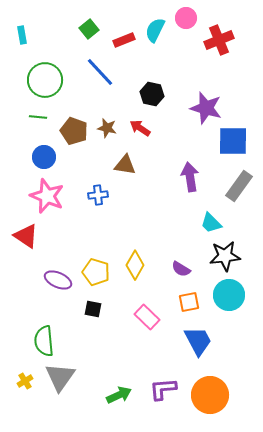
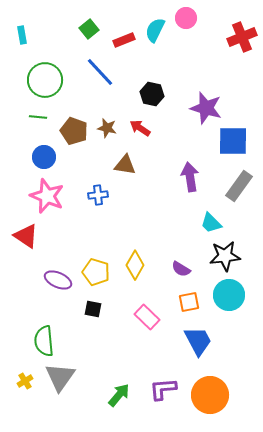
red cross: moved 23 px right, 3 px up
green arrow: rotated 25 degrees counterclockwise
